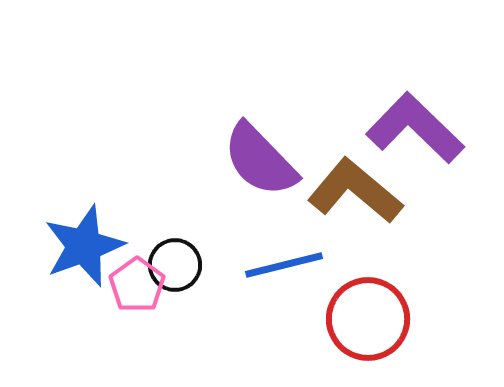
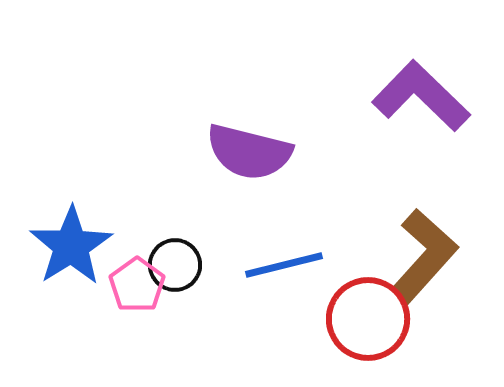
purple L-shape: moved 6 px right, 32 px up
purple semicircle: moved 11 px left, 8 px up; rotated 32 degrees counterclockwise
brown L-shape: moved 69 px right, 65 px down; rotated 92 degrees clockwise
blue star: moved 13 px left; rotated 12 degrees counterclockwise
